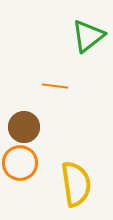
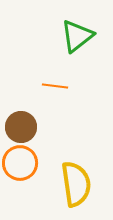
green triangle: moved 11 px left
brown circle: moved 3 px left
